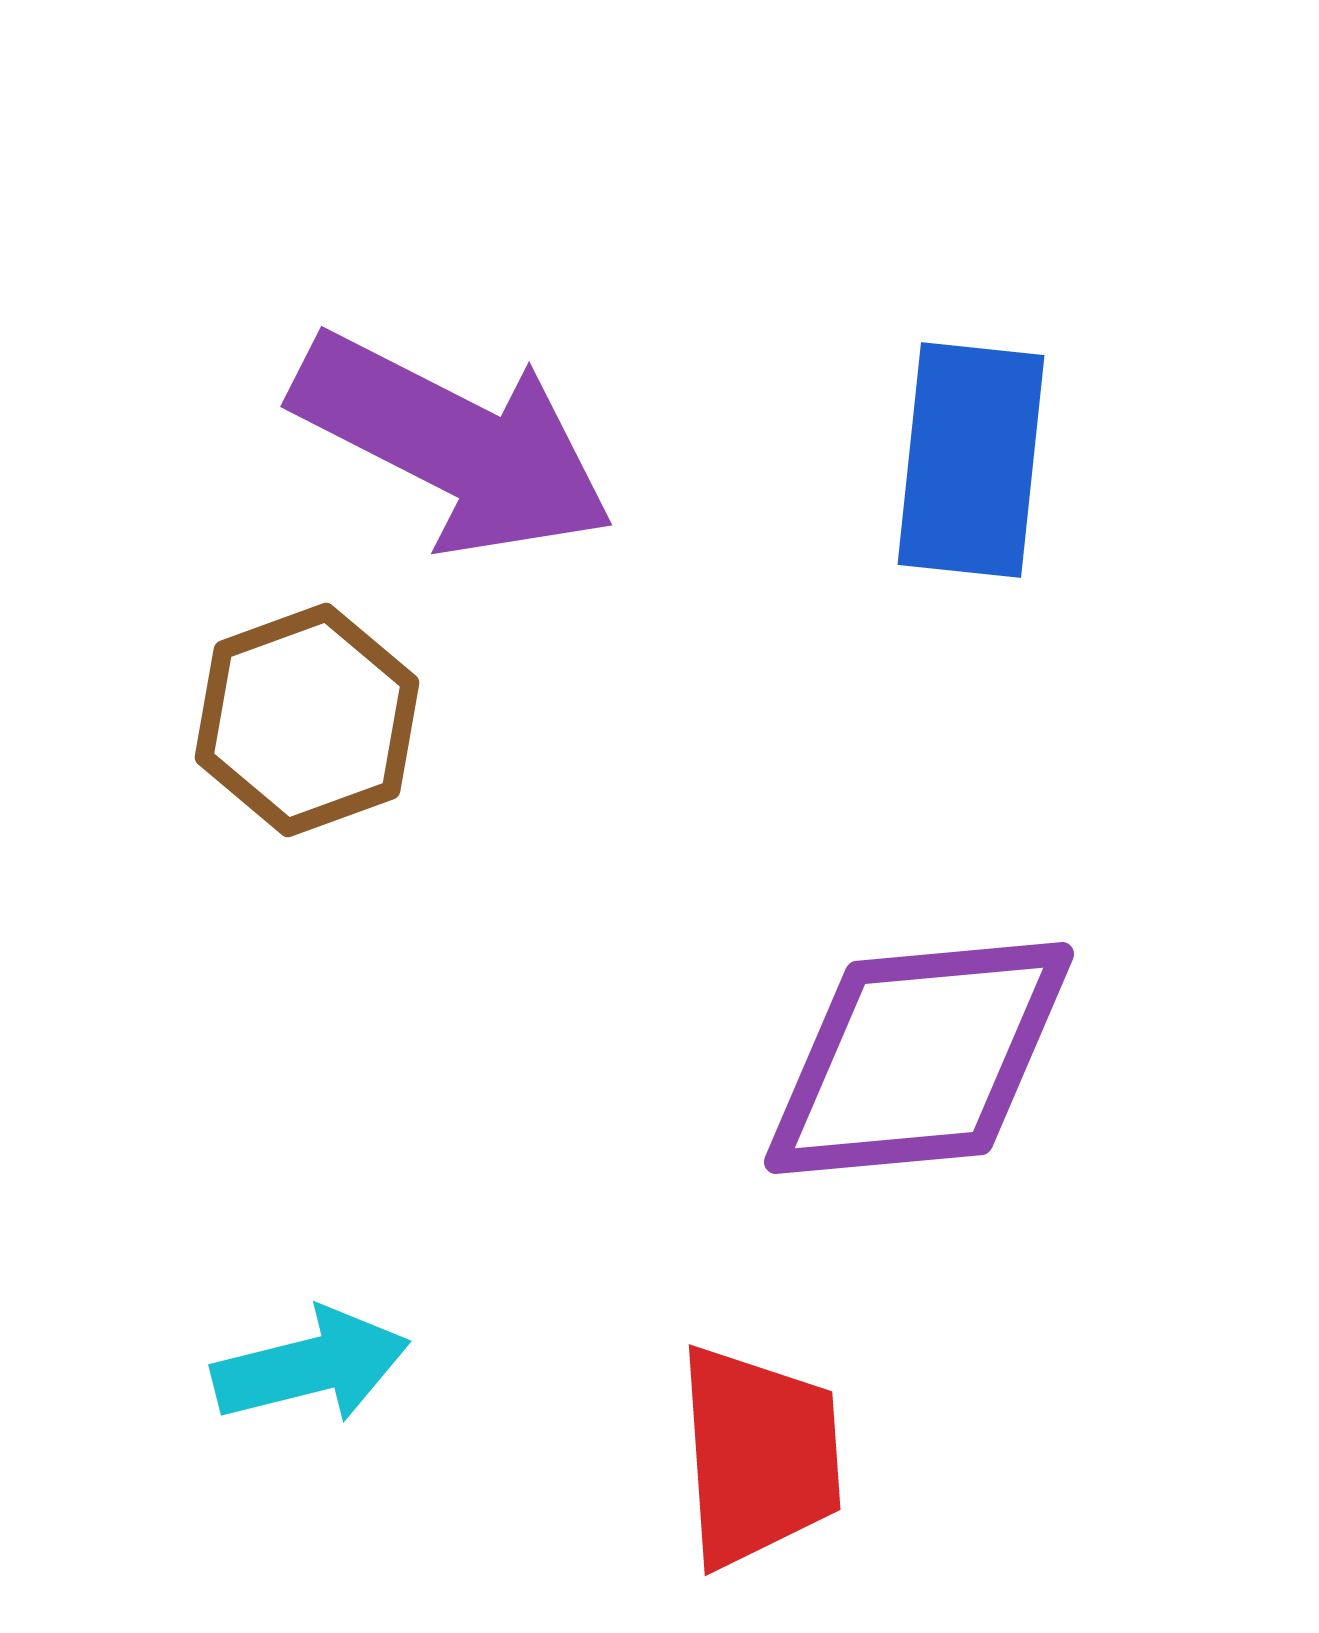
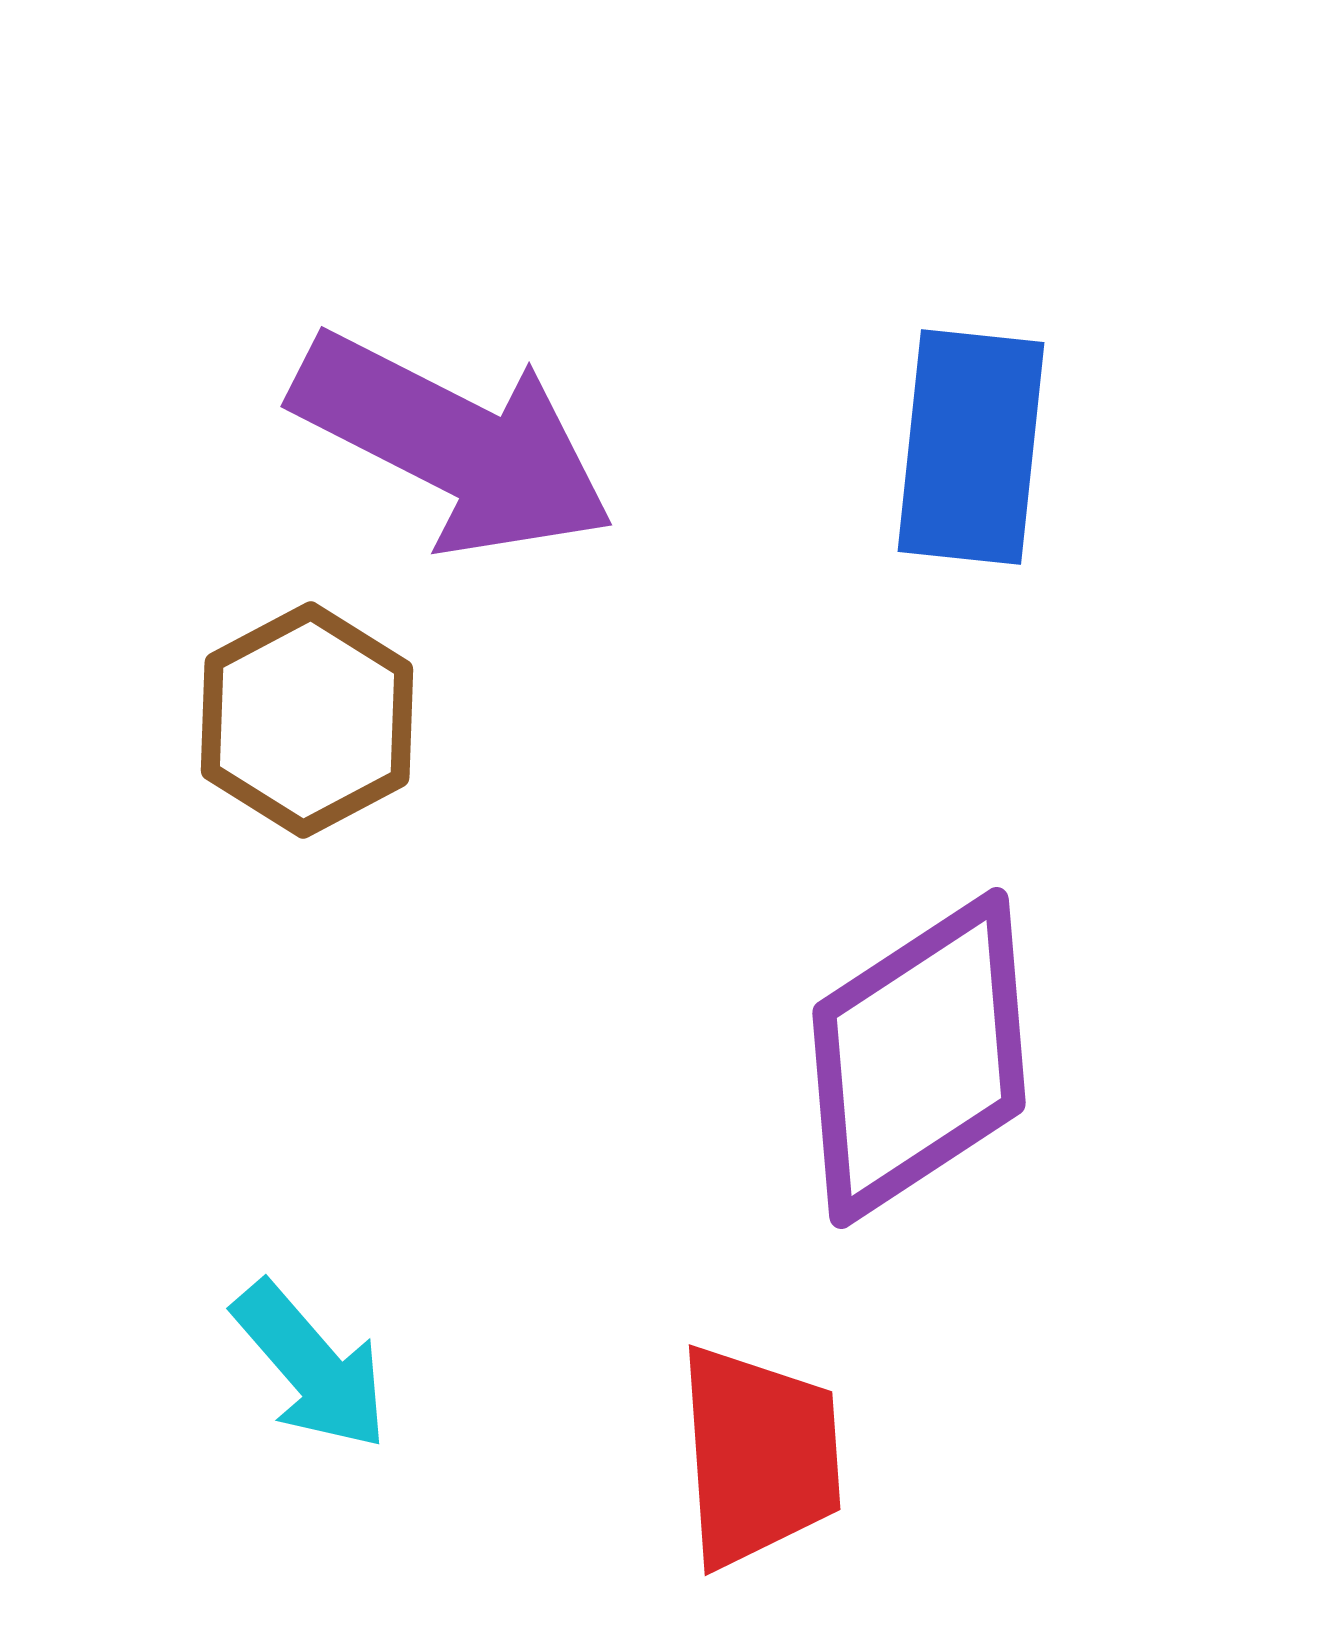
blue rectangle: moved 13 px up
brown hexagon: rotated 8 degrees counterclockwise
purple diamond: rotated 28 degrees counterclockwise
cyan arrow: rotated 63 degrees clockwise
